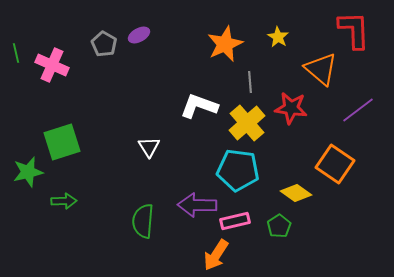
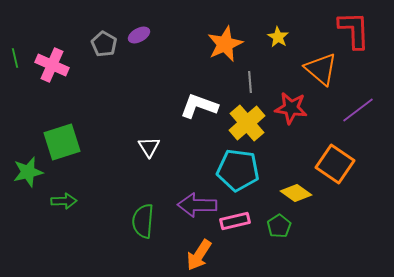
green line: moved 1 px left, 5 px down
orange arrow: moved 17 px left
